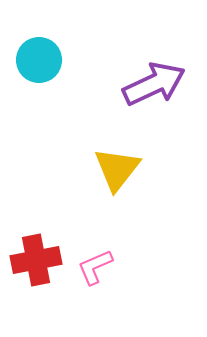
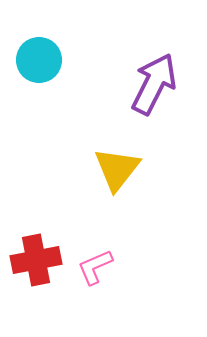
purple arrow: rotated 38 degrees counterclockwise
